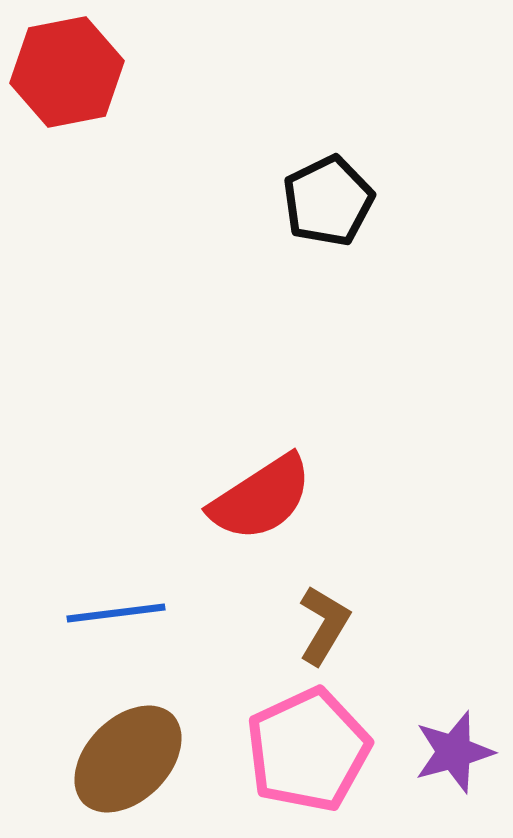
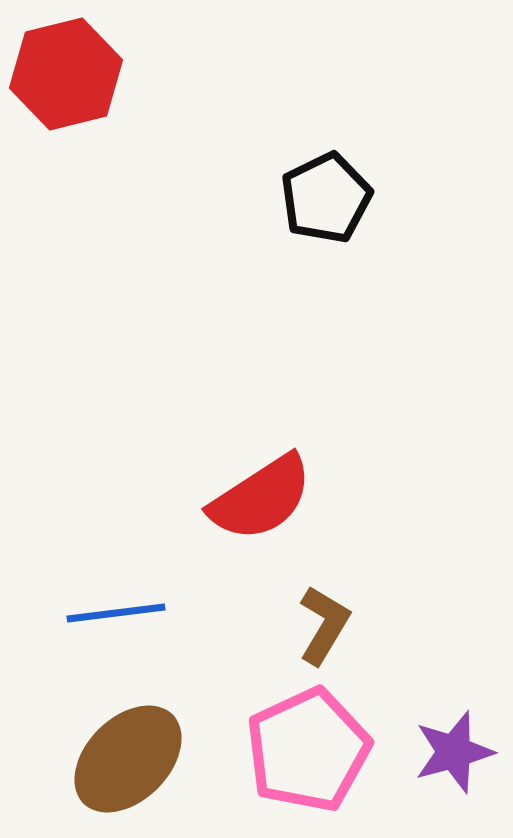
red hexagon: moved 1 px left, 2 px down; rotated 3 degrees counterclockwise
black pentagon: moved 2 px left, 3 px up
